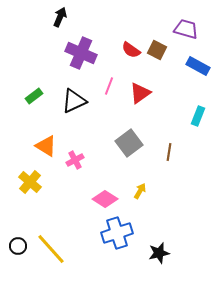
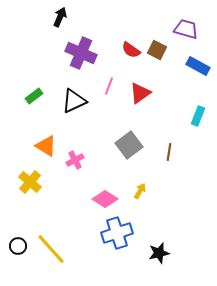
gray square: moved 2 px down
